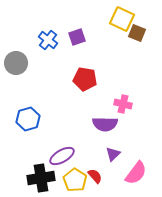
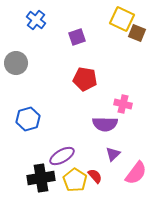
blue cross: moved 12 px left, 20 px up
